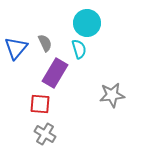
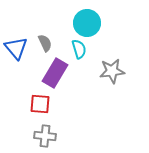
blue triangle: rotated 20 degrees counterclockwise
gray star: moved 24 px up
gray cross: moved 2 px down; rotated 25 degrees counterclockwise
